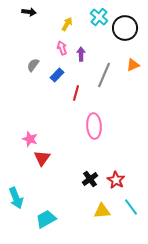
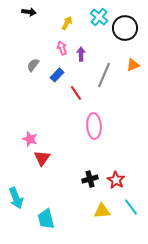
yellow arrow: moved 1 px up
red line: rotated 49 degrees counterclockwise
black cross: rotated 21 degrees clockwise
cyan trapezoid: rotated 75 degrees counterclockwise
